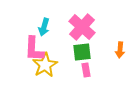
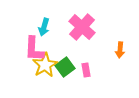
green square: moved 17 px left, 15 px down; rotated 30 degrees counterclockwise
